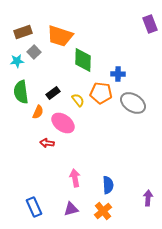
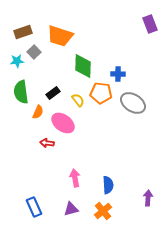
green diamond: moved 6 px down
